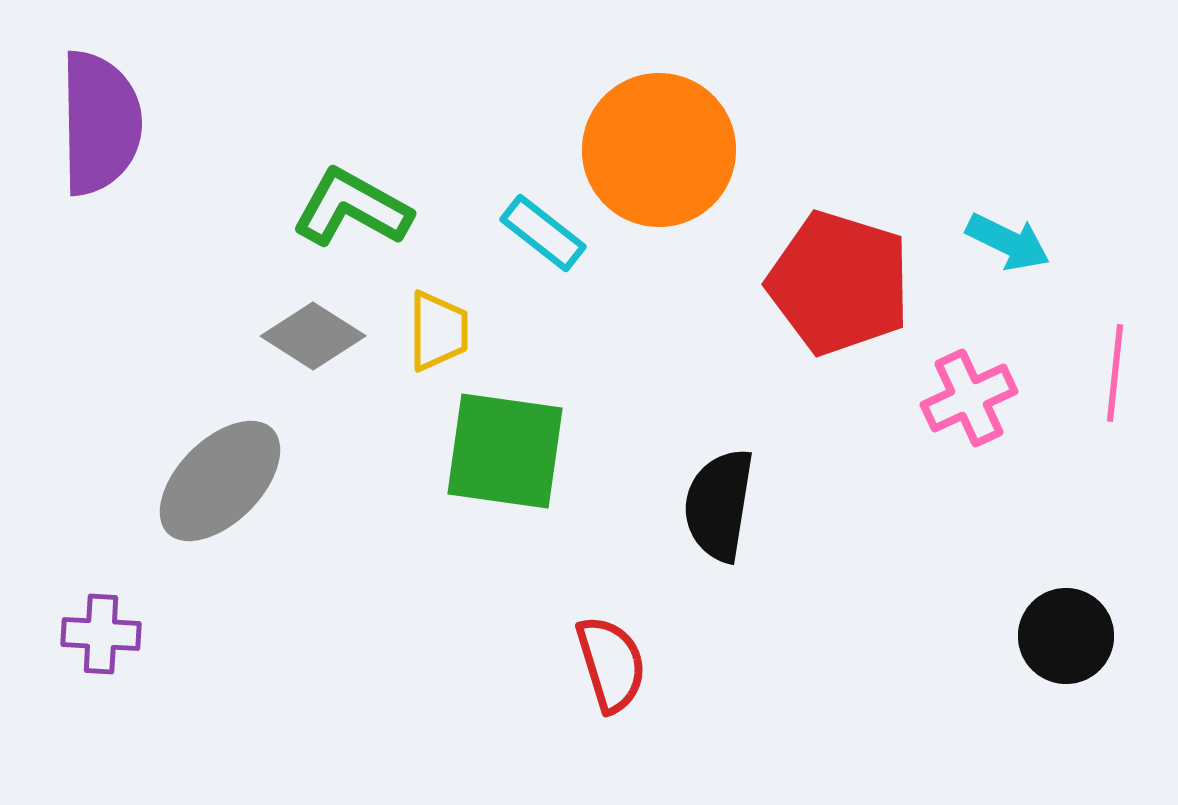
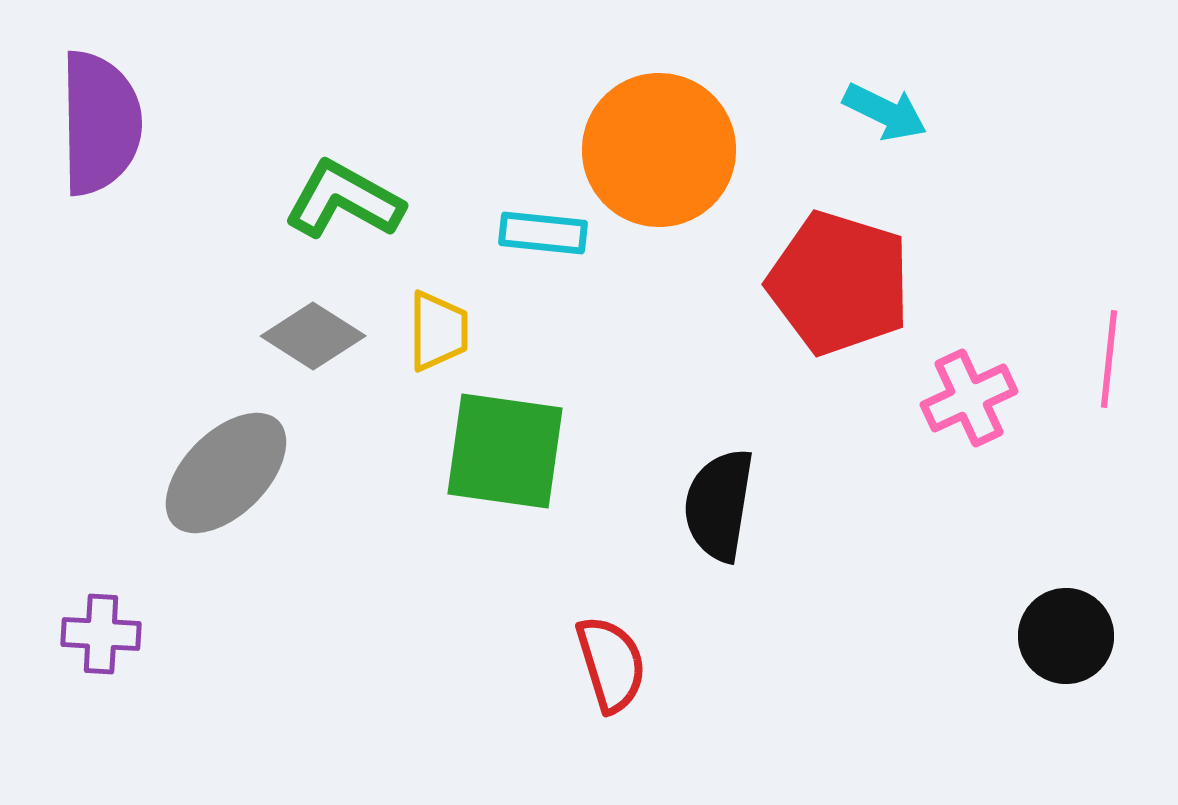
green L-shape: moved 8 px left, 8 px up
cyan rectangle: rotated 32 degrees counterclockwise
cyan arrow: moved 123 px left, 130 px up
pink line: moved 6 px left, 14 px up
gray ellipse: moved 6 px right, 8 px up
